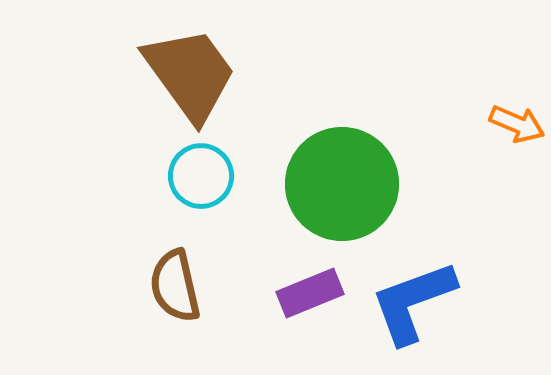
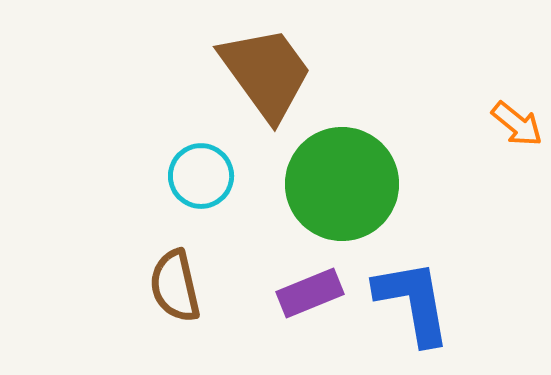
brown trapezoid: moved 76 px right, 1 px up
orange arrow: rotated 16 degrees clockwise
blue L-shape: rotated 100 degrees clockwise
